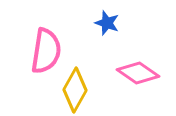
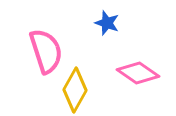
pink semicircle: rotated 27 degrees counterclockwise
